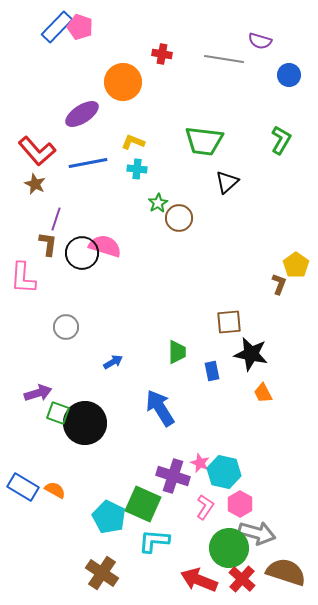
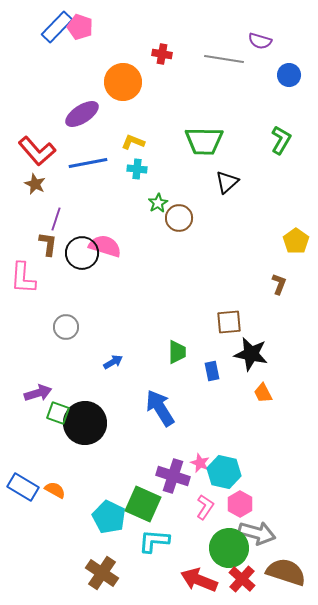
green trapezoid at (204, 141): rotated 6 degrees counterclockwise
yellow pentagon at (296, 265): moved 24 px up
